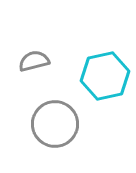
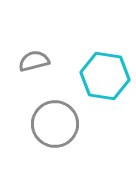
cyan hexagon: rotated 21 degrees clockwise
